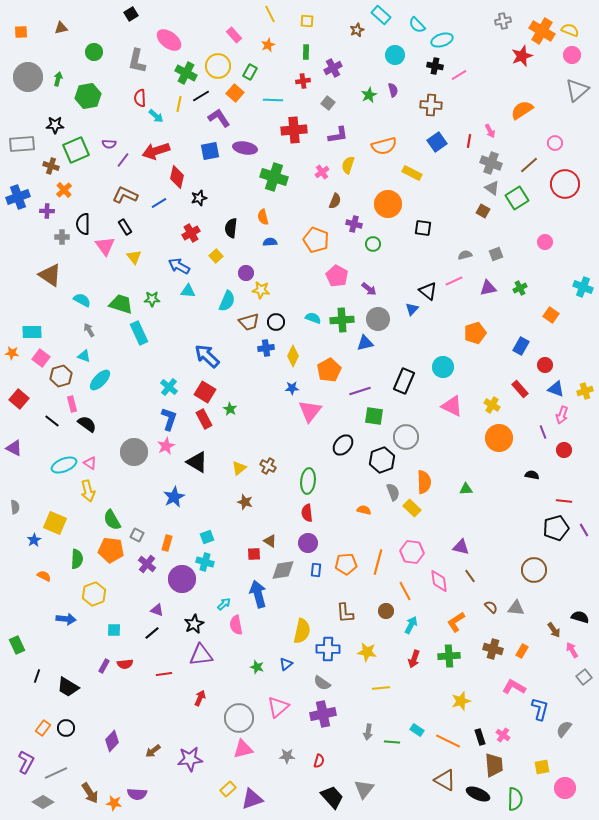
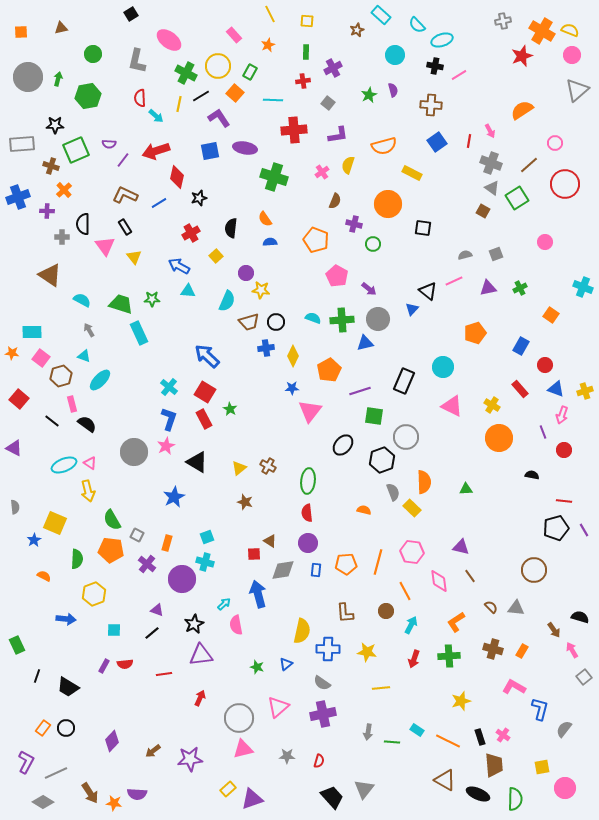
green circle at (94, 52): moved 1 px left, 2 px down
orange semicircle at (263, 217): moved 2 px right, 2 px down; rotated 21 degrees counterclockwise
